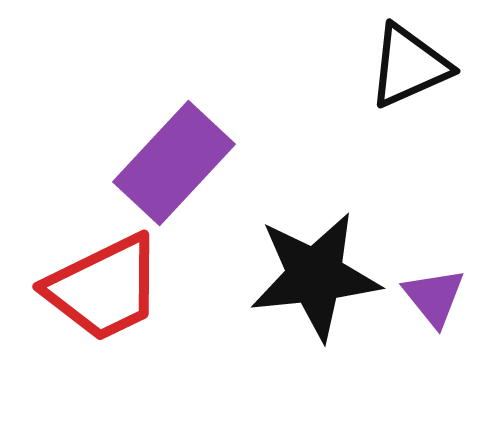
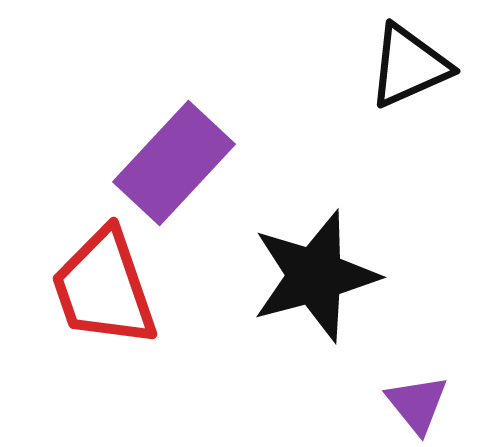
black star: rotated 9 degrees counterclockwise
red trapezoid: rotated 97 degrees clockwise
purple triangle: moved 17 px left, 107 px down
